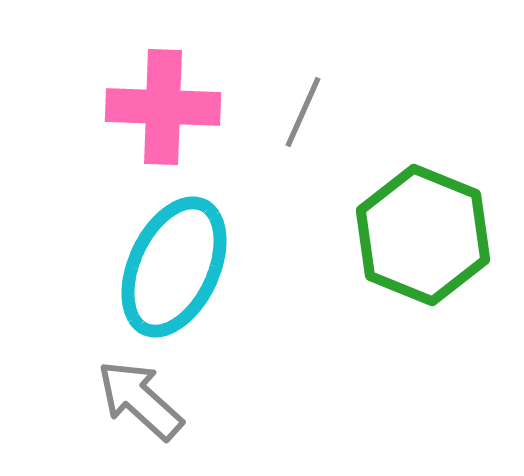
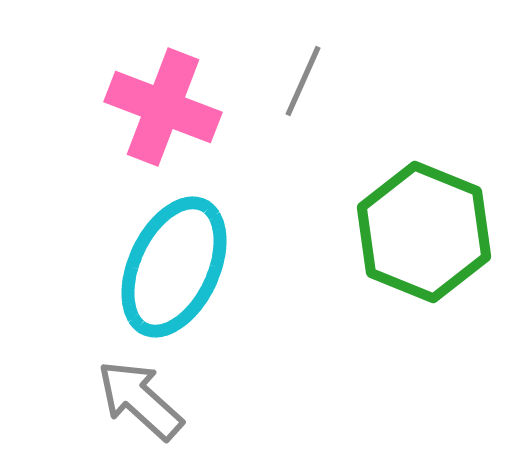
pink cross: rotated 19 degrees clockwise
gray line: moved 31 px up
green hexagon: moved 1 px right, 3 px up
